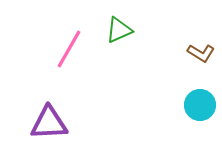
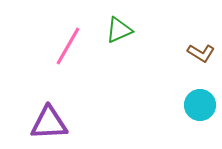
pink line: moved 1 px left, 3 px up
